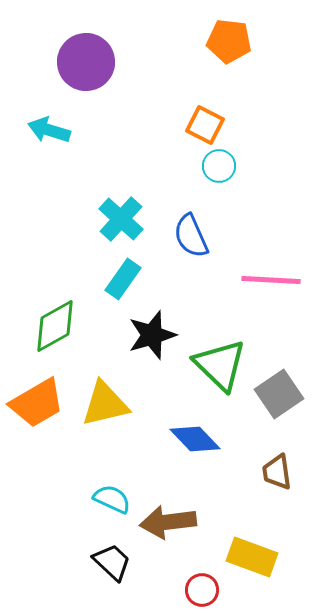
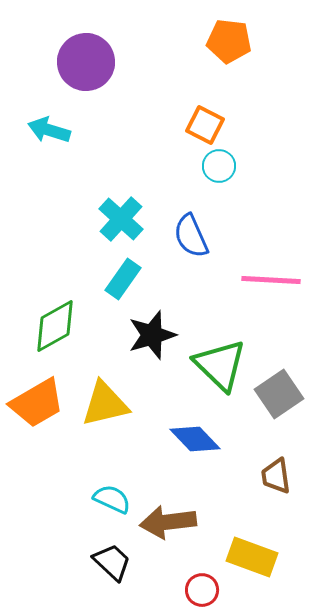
brown trapezoid: moved 1 px left, 4 px down
